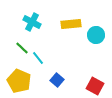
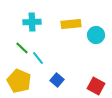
cyan cross: rotated 30 degrees counterclockwise
red square: moved 1 px right
